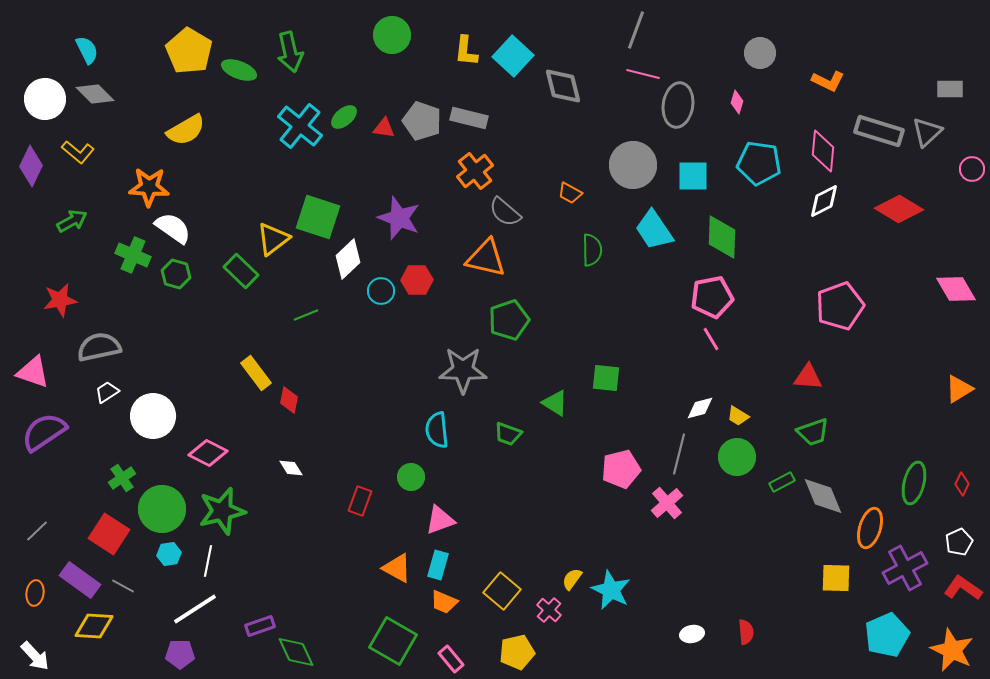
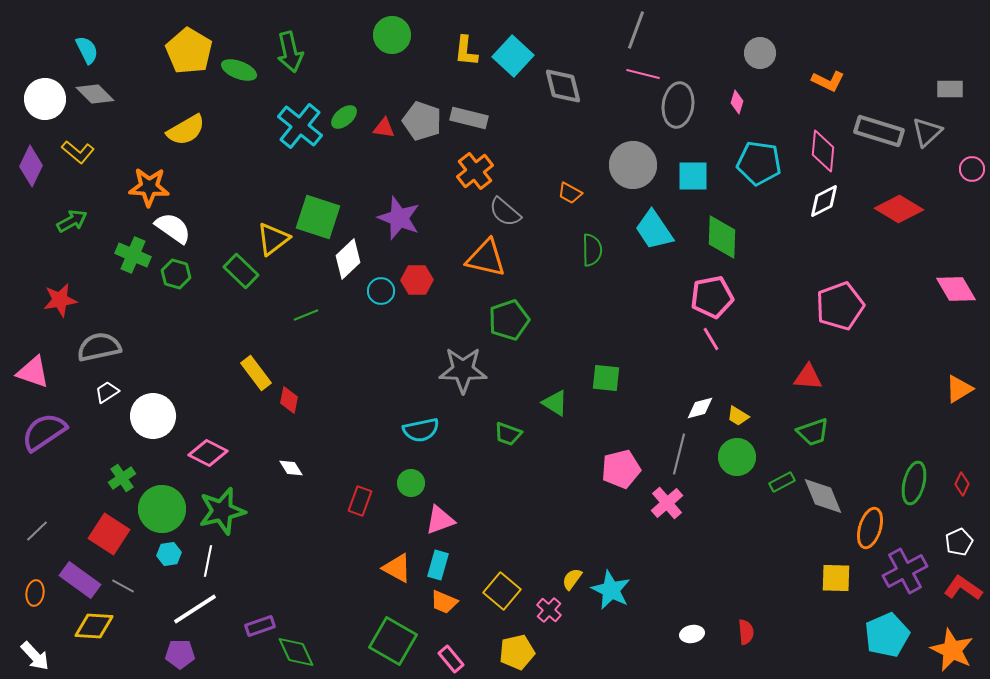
cyan semicircle at (437, 430): moved 16 px left; rotated 96 degrees counterclockwise
green circle at (411, 477): moved 6 px down
purple cross at (905, 568): moved 3 px down
